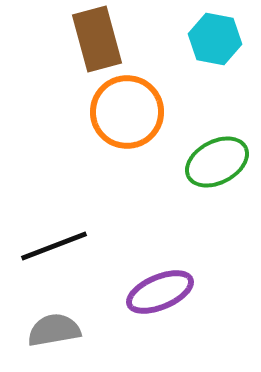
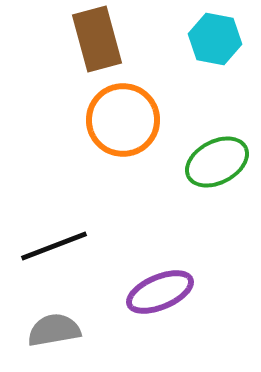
orange circle: moved 4 px left, 8 px down
